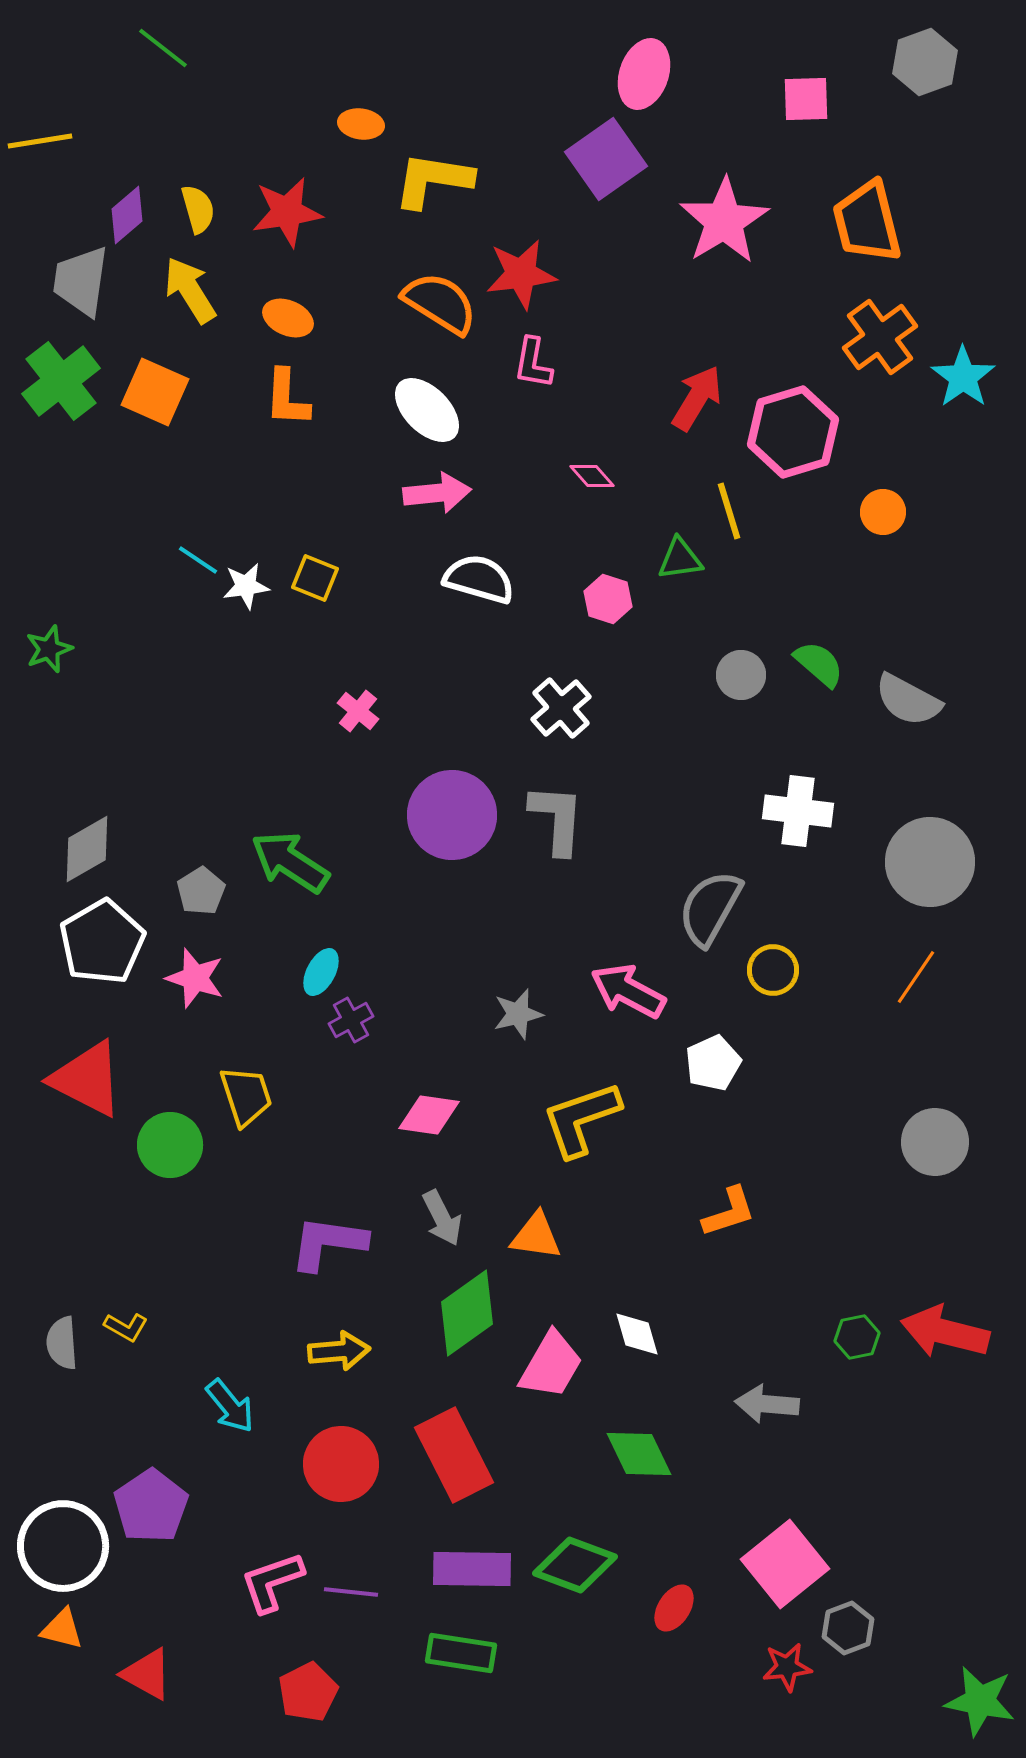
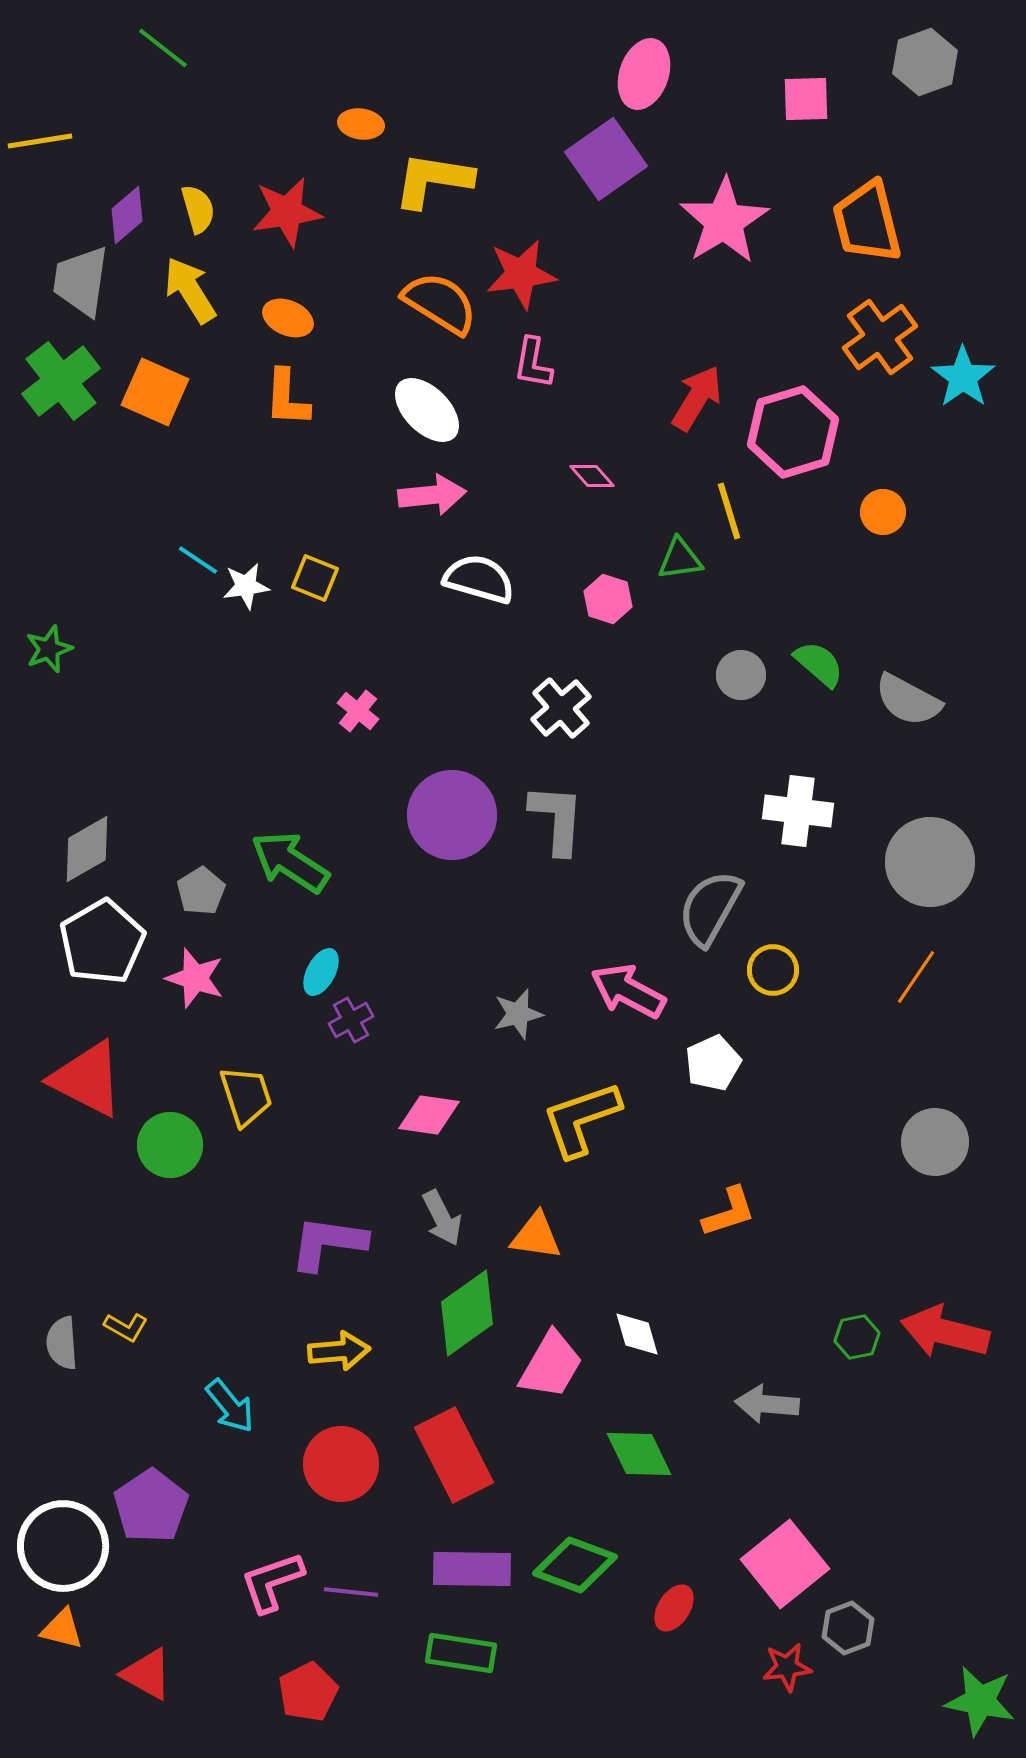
pink arrow at (437, 493): moved 5 px left, 2 px down
